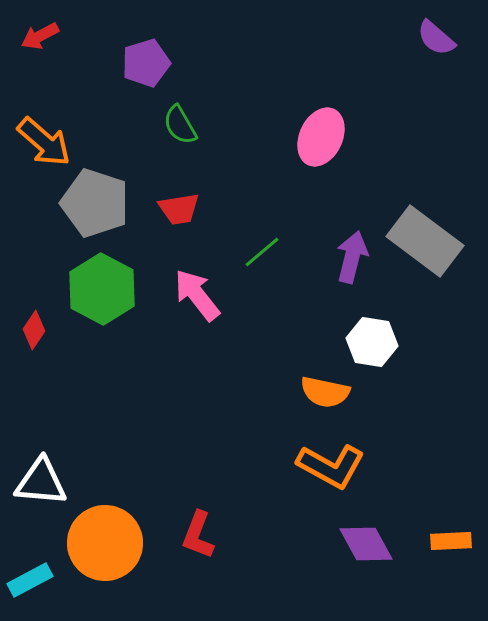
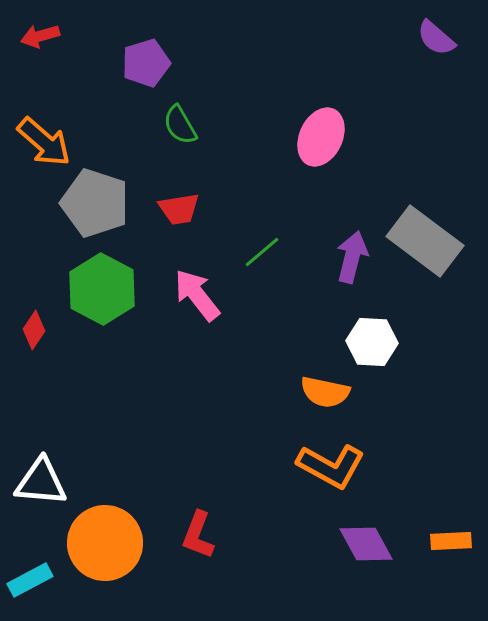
red arrow: rotated 12 degrees clockwise
white hexagon: rotated 6 degrees counterclockwise
